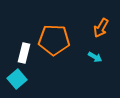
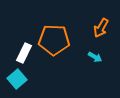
white rectangle: rotated 12 degrees clockwise
